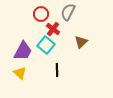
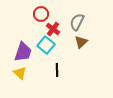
gray semicircle: moved 9 px right, 10 px down
purple trapezoid: moved 1 px down; rotated 10 degrees counterclockwise
